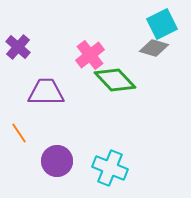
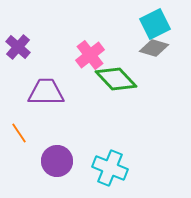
cyan square: moved 7 px left
green diamond: moved 1 px right, 1 px up
